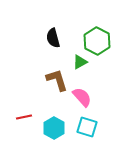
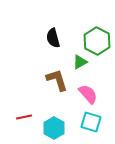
pink semicircle: moved 6 px right, 3 px up
cyan square: moved 4 px right, 5 px up
